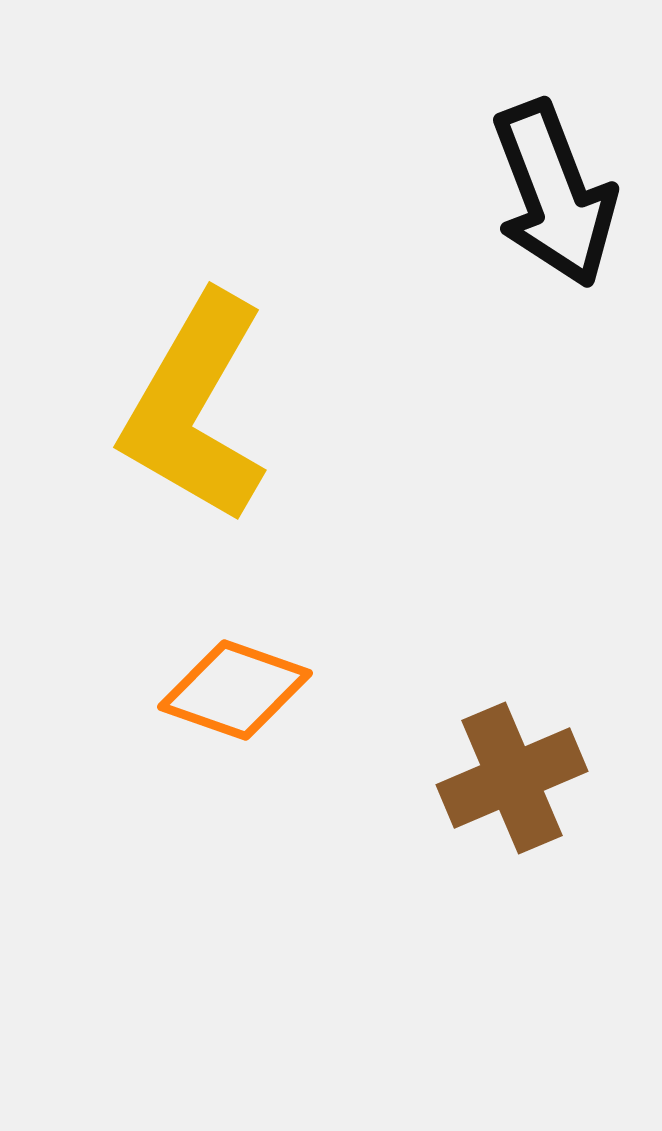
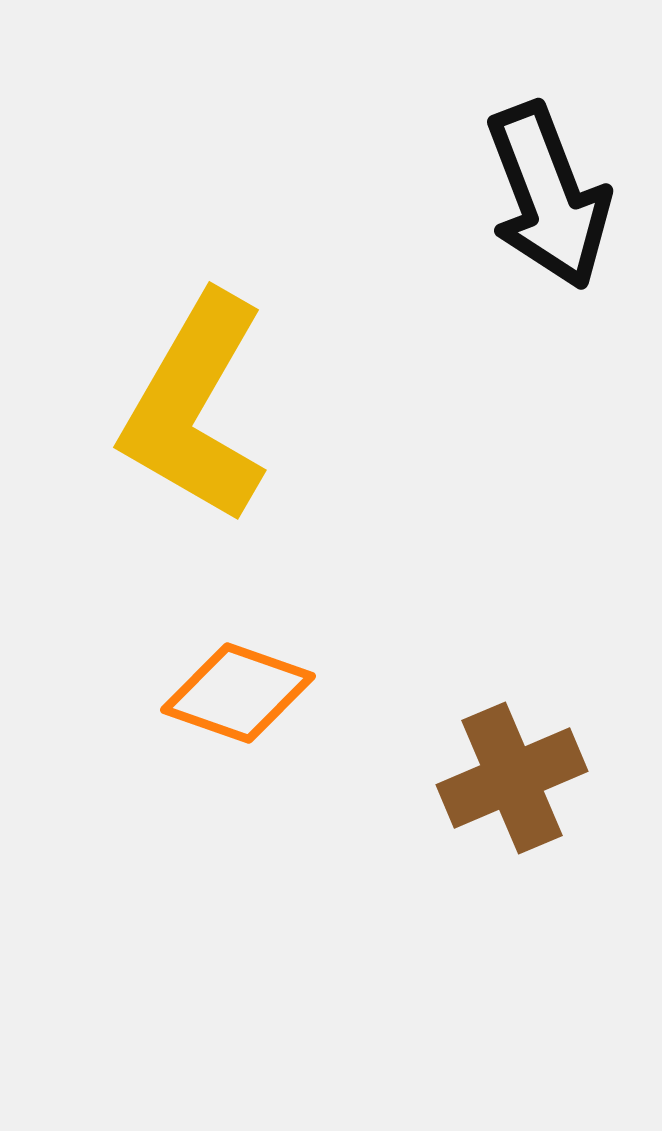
black arrow: moved 6 px left, 2 px down
orange diamond: moved 3 px right, 3 px down
